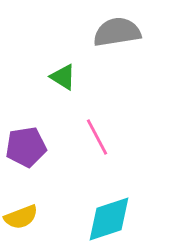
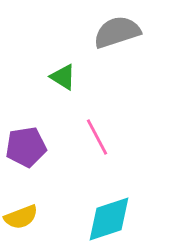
gray semicircle: rotated 9 degrees counterclockwise
